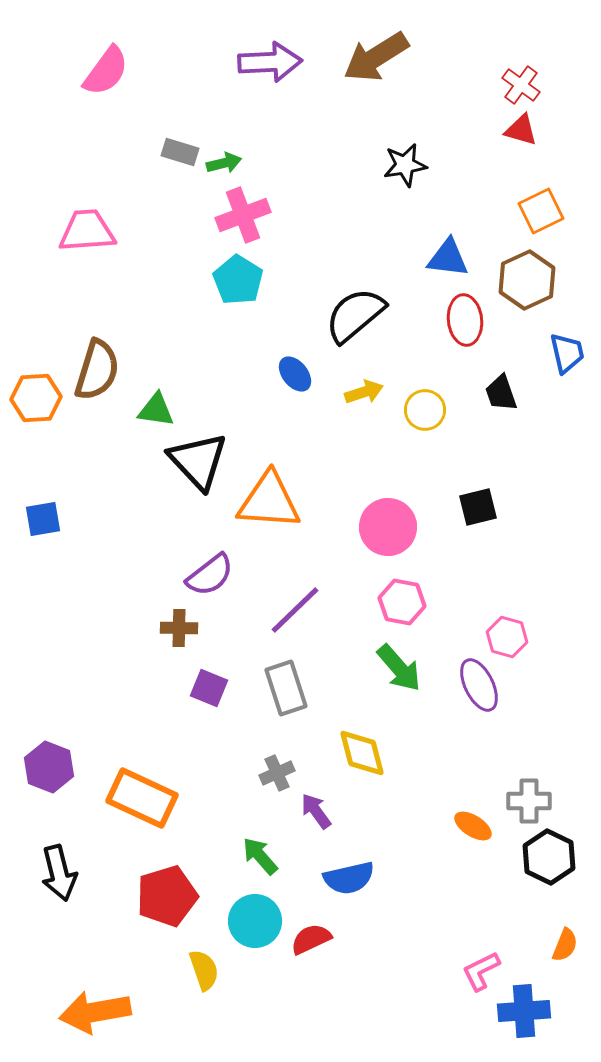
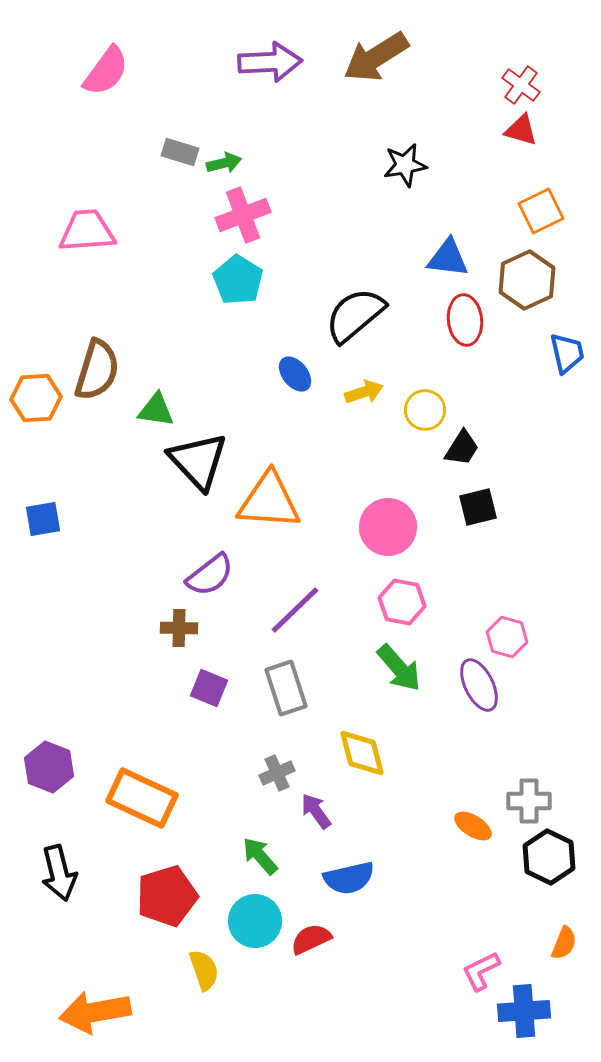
black trapezoid at (501, 393): moved 39 px left, 55 px down; rotated 129 degrees counterclockwise
orange semicircle at (565, 945): moved 1 px left, 2 px up
